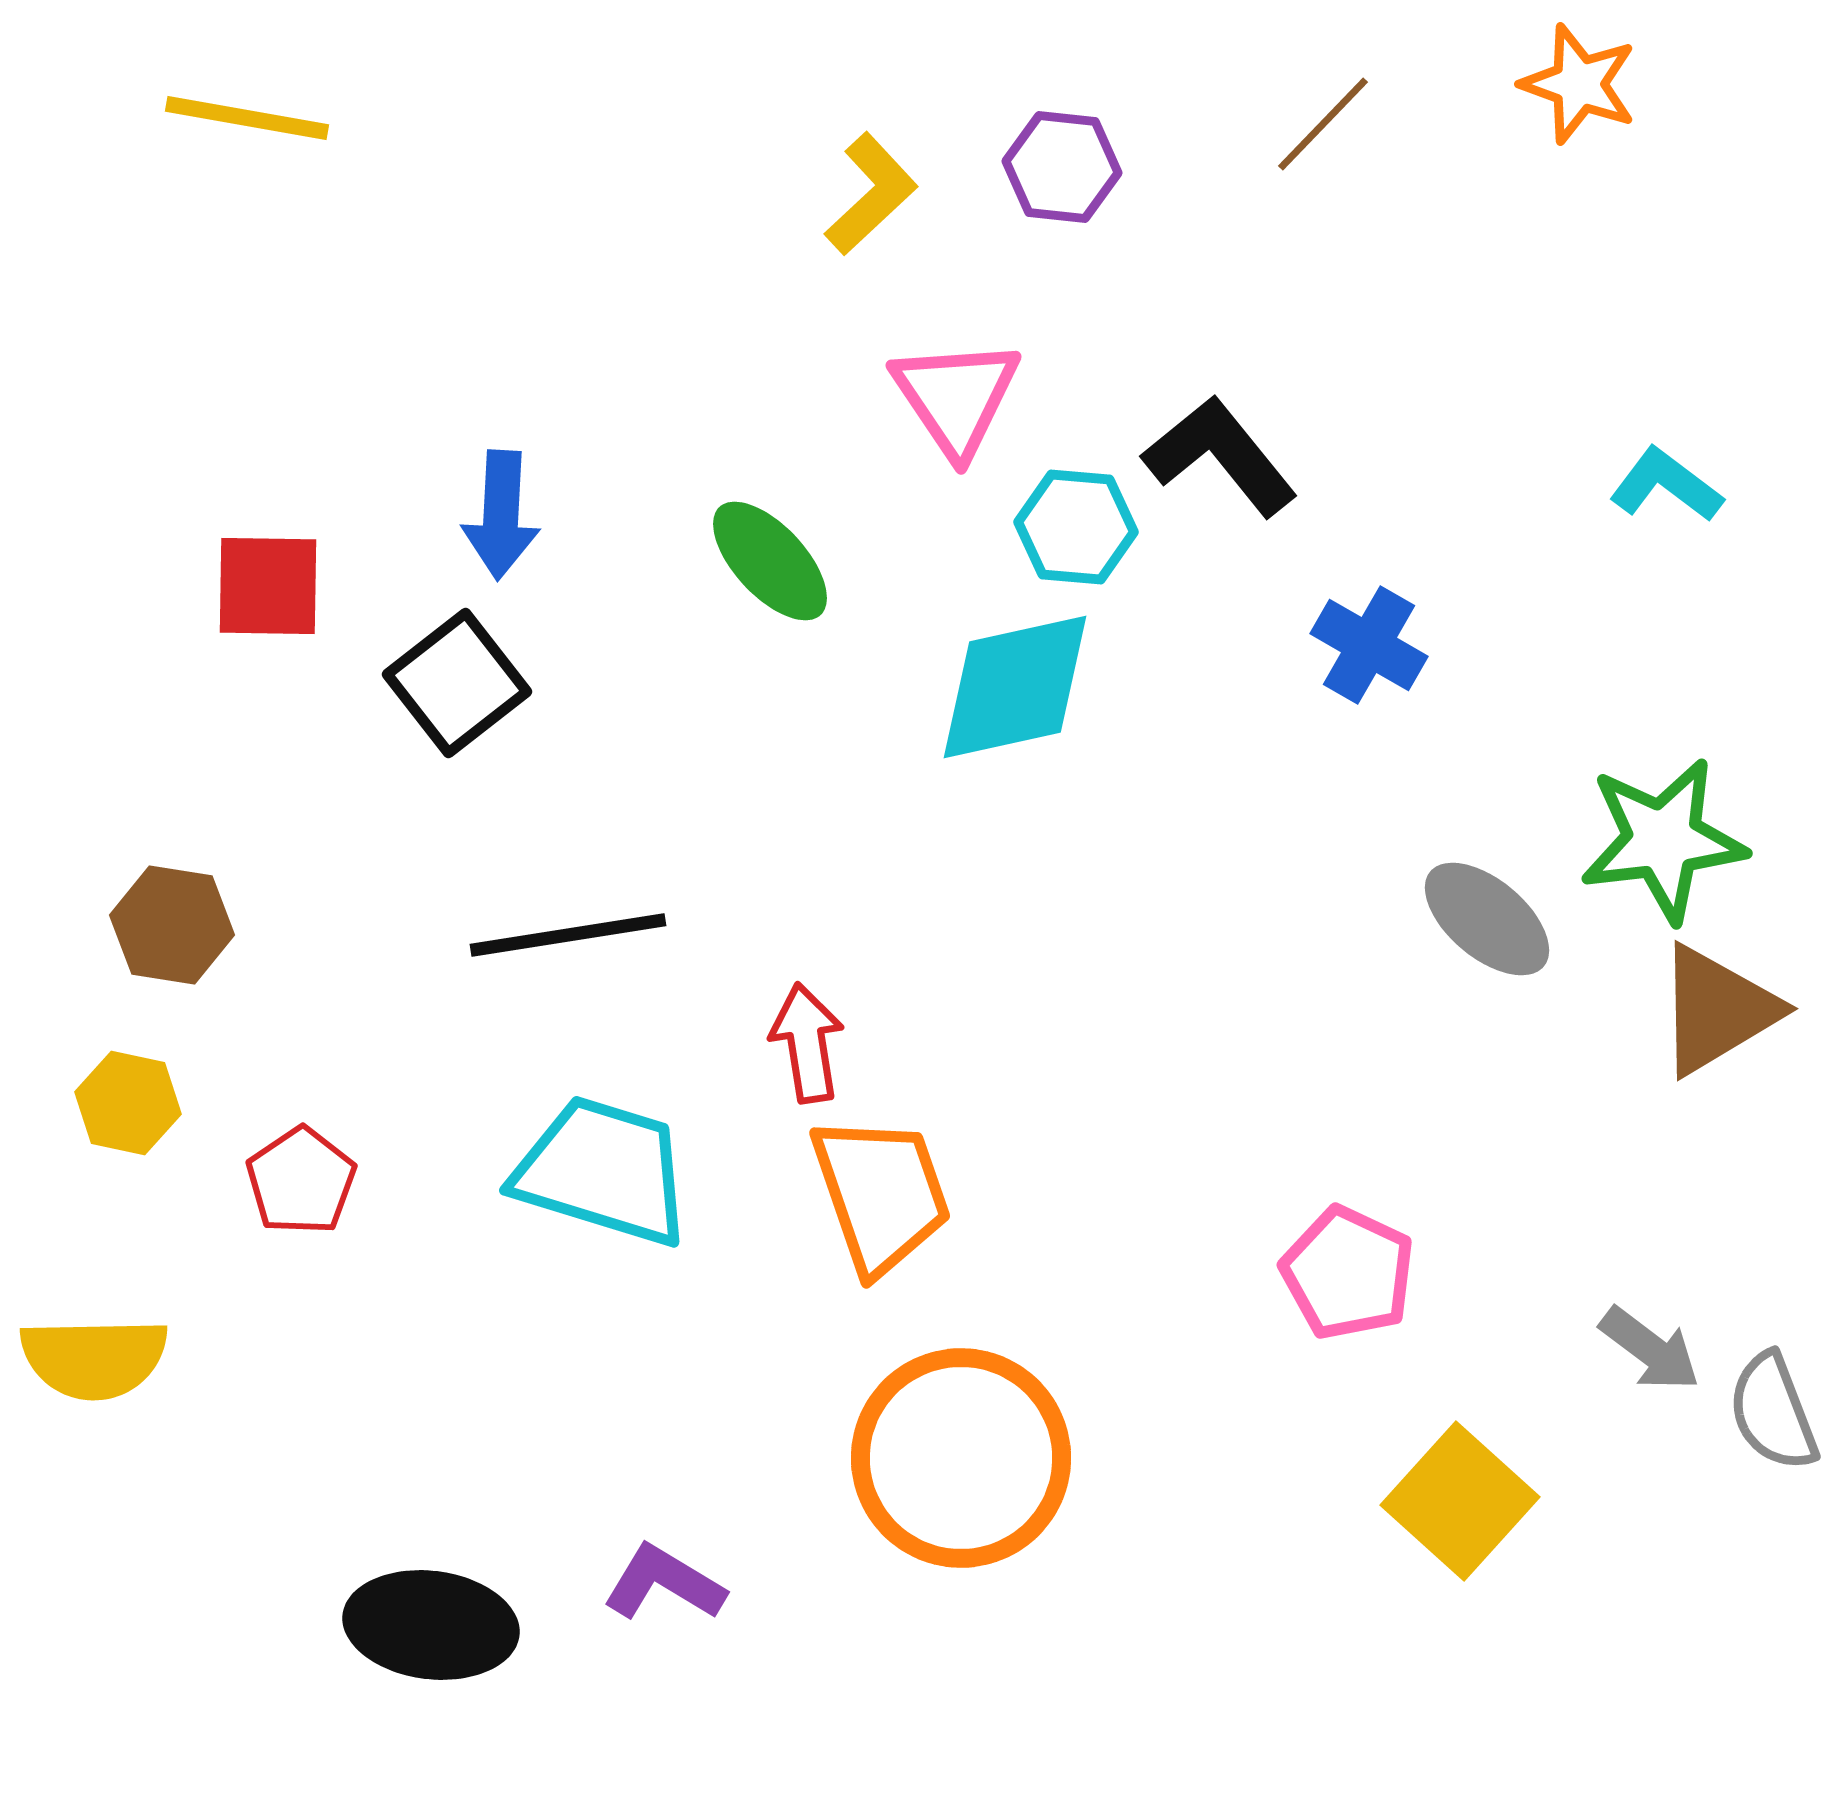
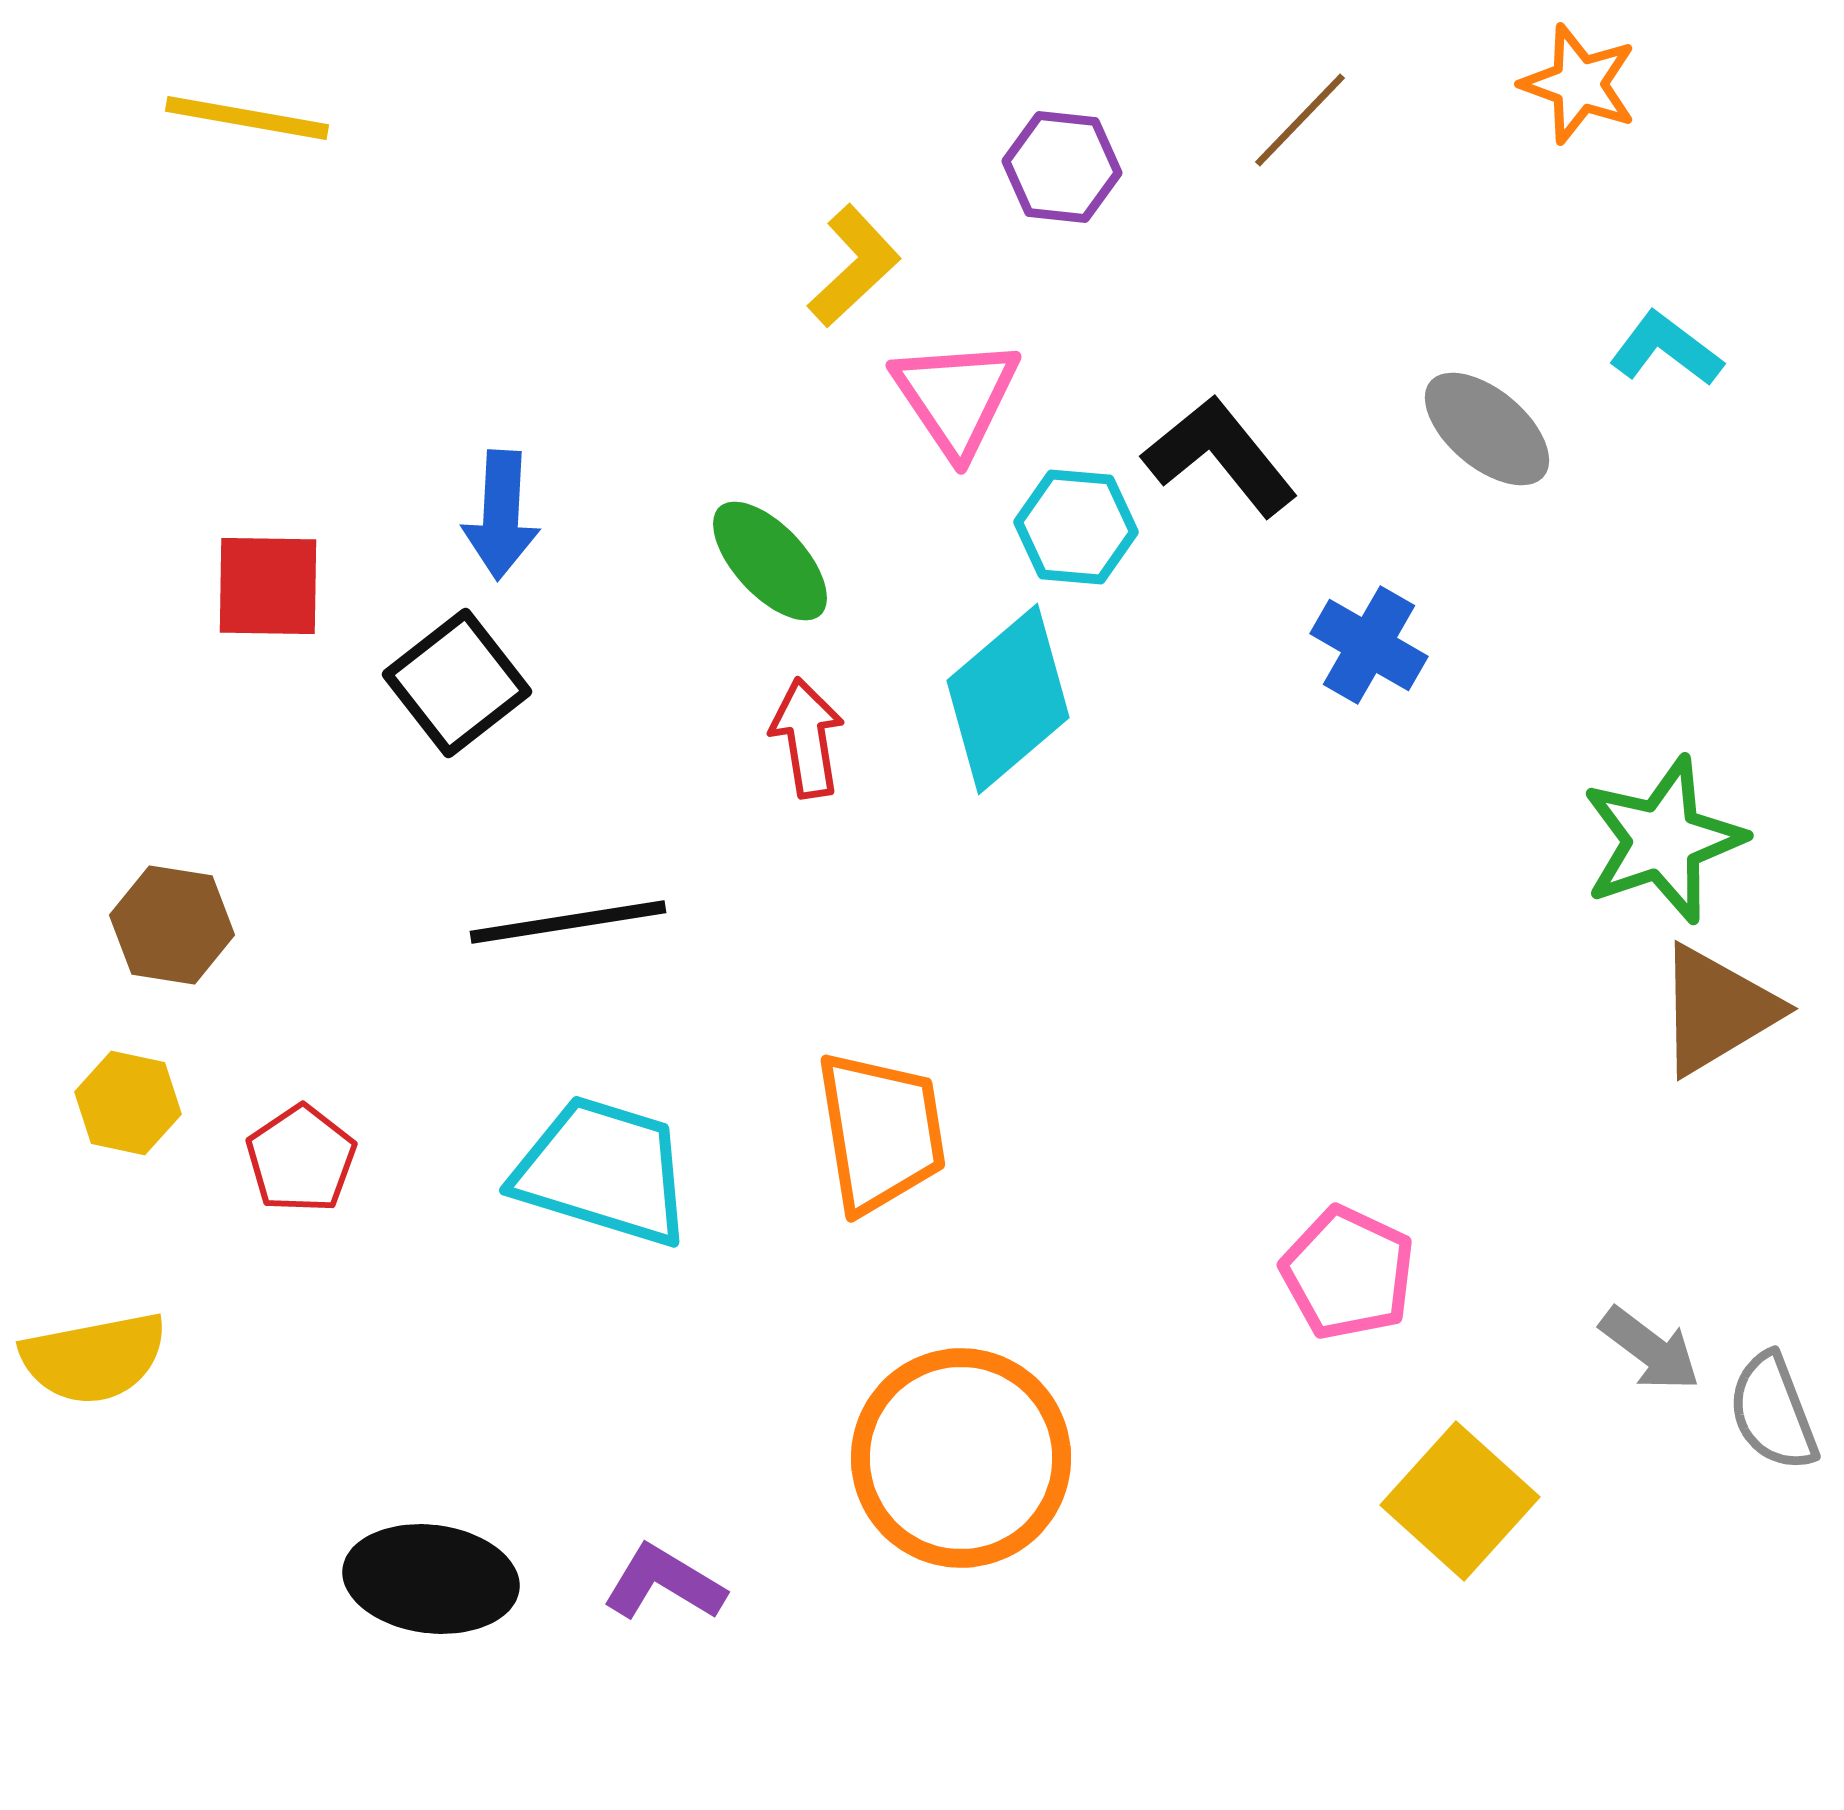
brown line: moved 23 px left, 4 px up
yellow L-shape: moved 17 px left, 72 px down
cyan L-shape: moved 136 px up
cyan diamond: moved 7 px left, 12 px down; rotated 28 degrees counterclockwise
green star: rotated 12 degrees counterclockwise
gray ellipse: moved 490 px up
black line: moved 13 px up
red arrow: moved 305 px up
red pentagon: moved 22 px up
orange trapezoid: moved 62 px up; rotated 10 degrees clockwise
yellow semicircle: rotated 10 degrees counterclockwise
black ellipse: moved 46 px up
